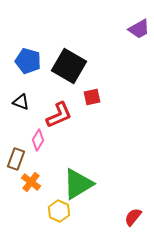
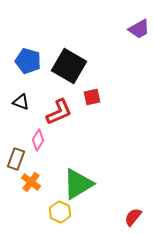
red L-shape: moved 3 px up
yellow hexagon: moved 1 px right, 1 px down
